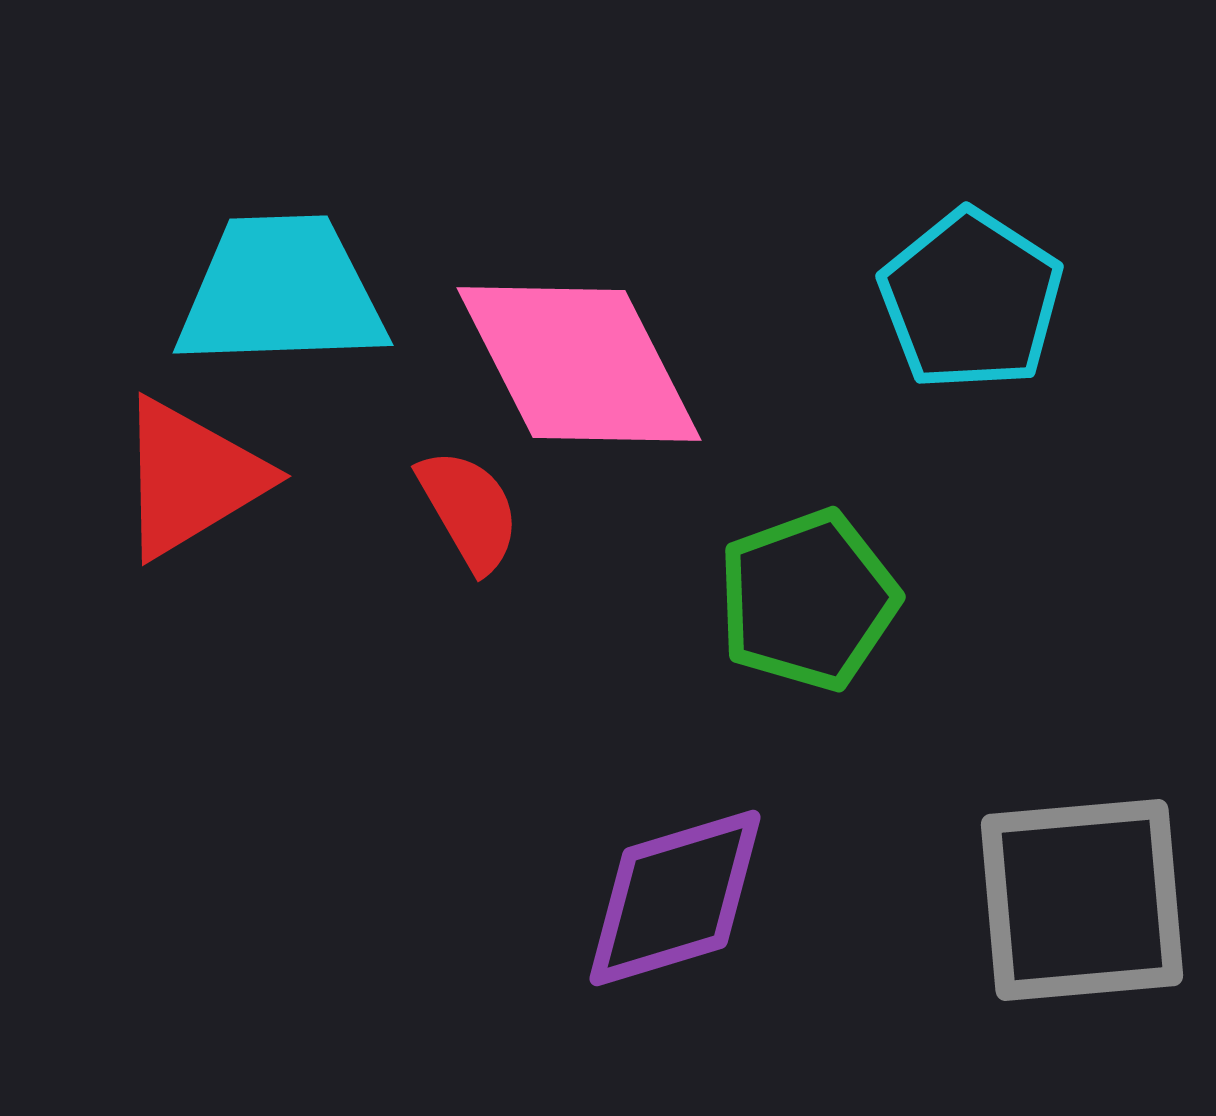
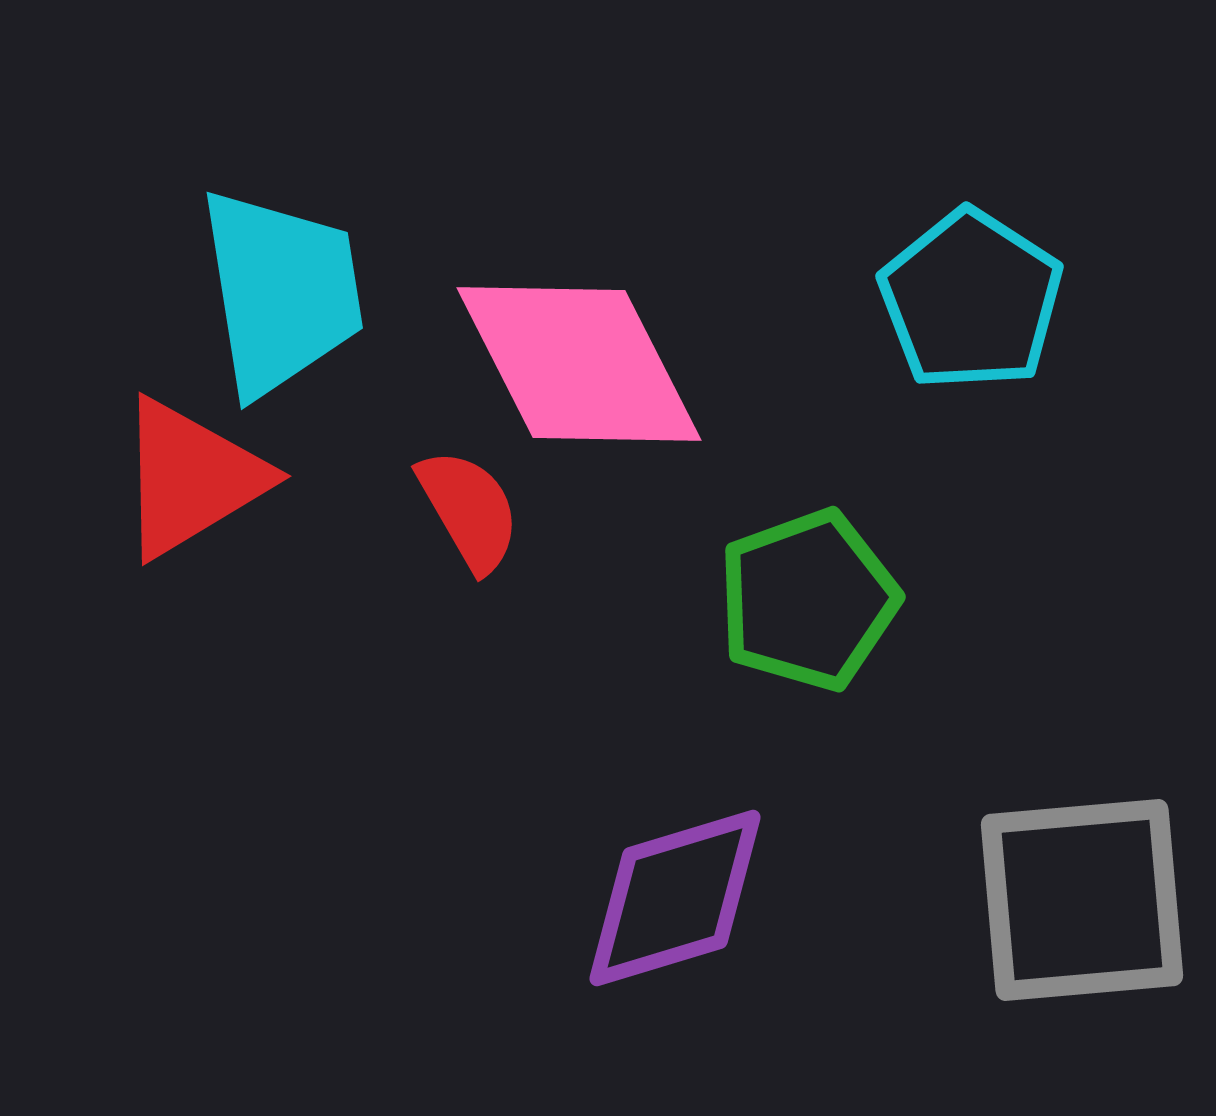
cyan trapezoid: rotated 83 degrees clockwise
